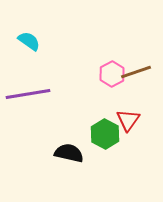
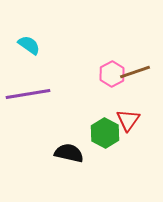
cyan semicircle: moved 4 px down
brown line: moved 1 px left
green hexagon: moved 1 px up
